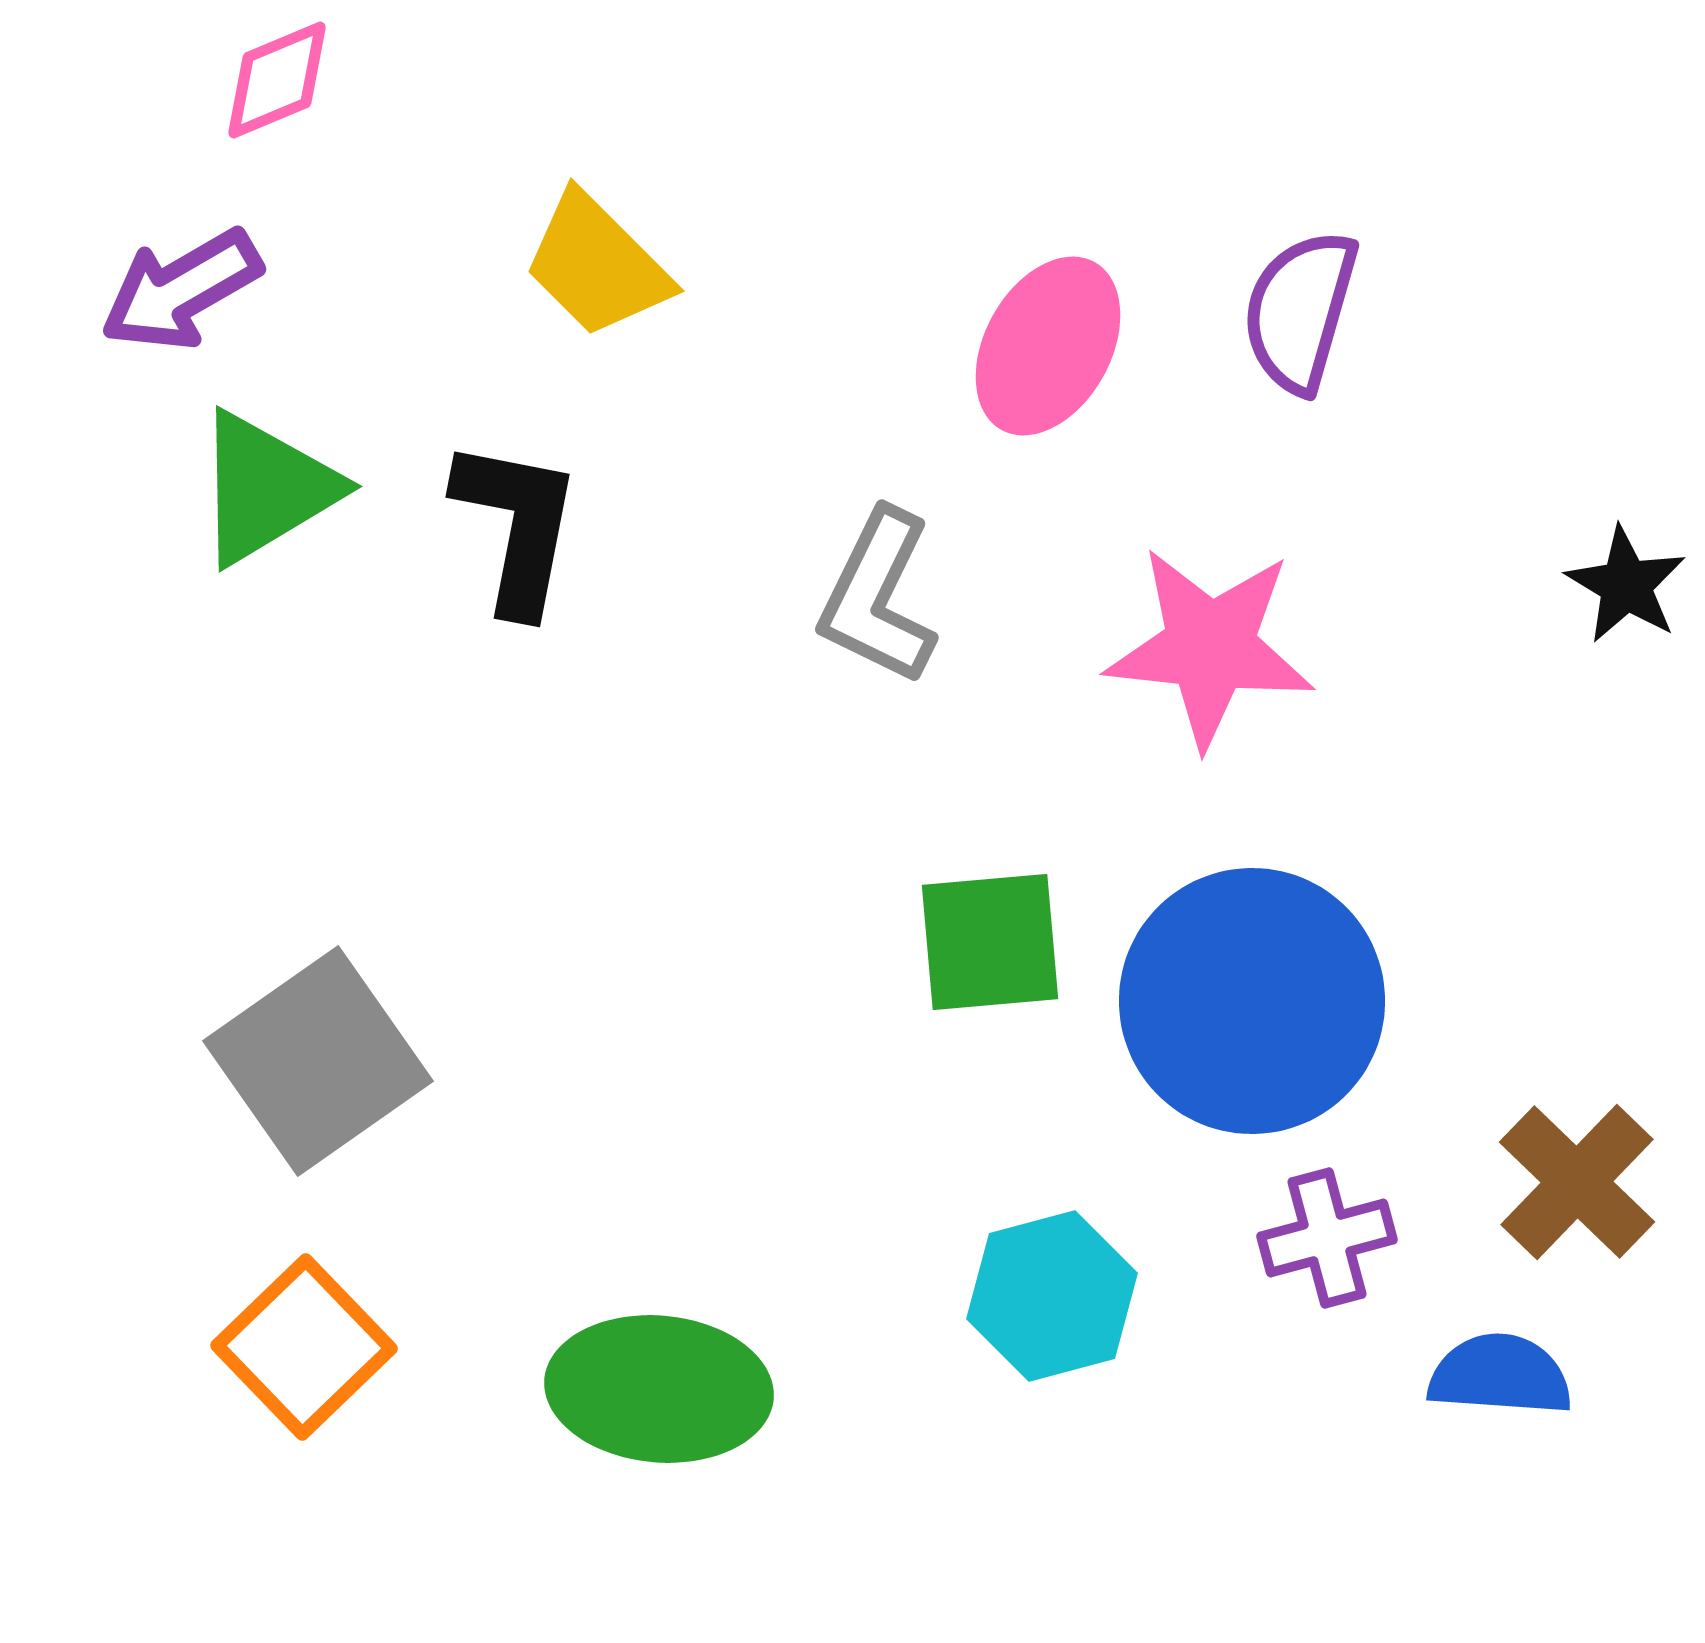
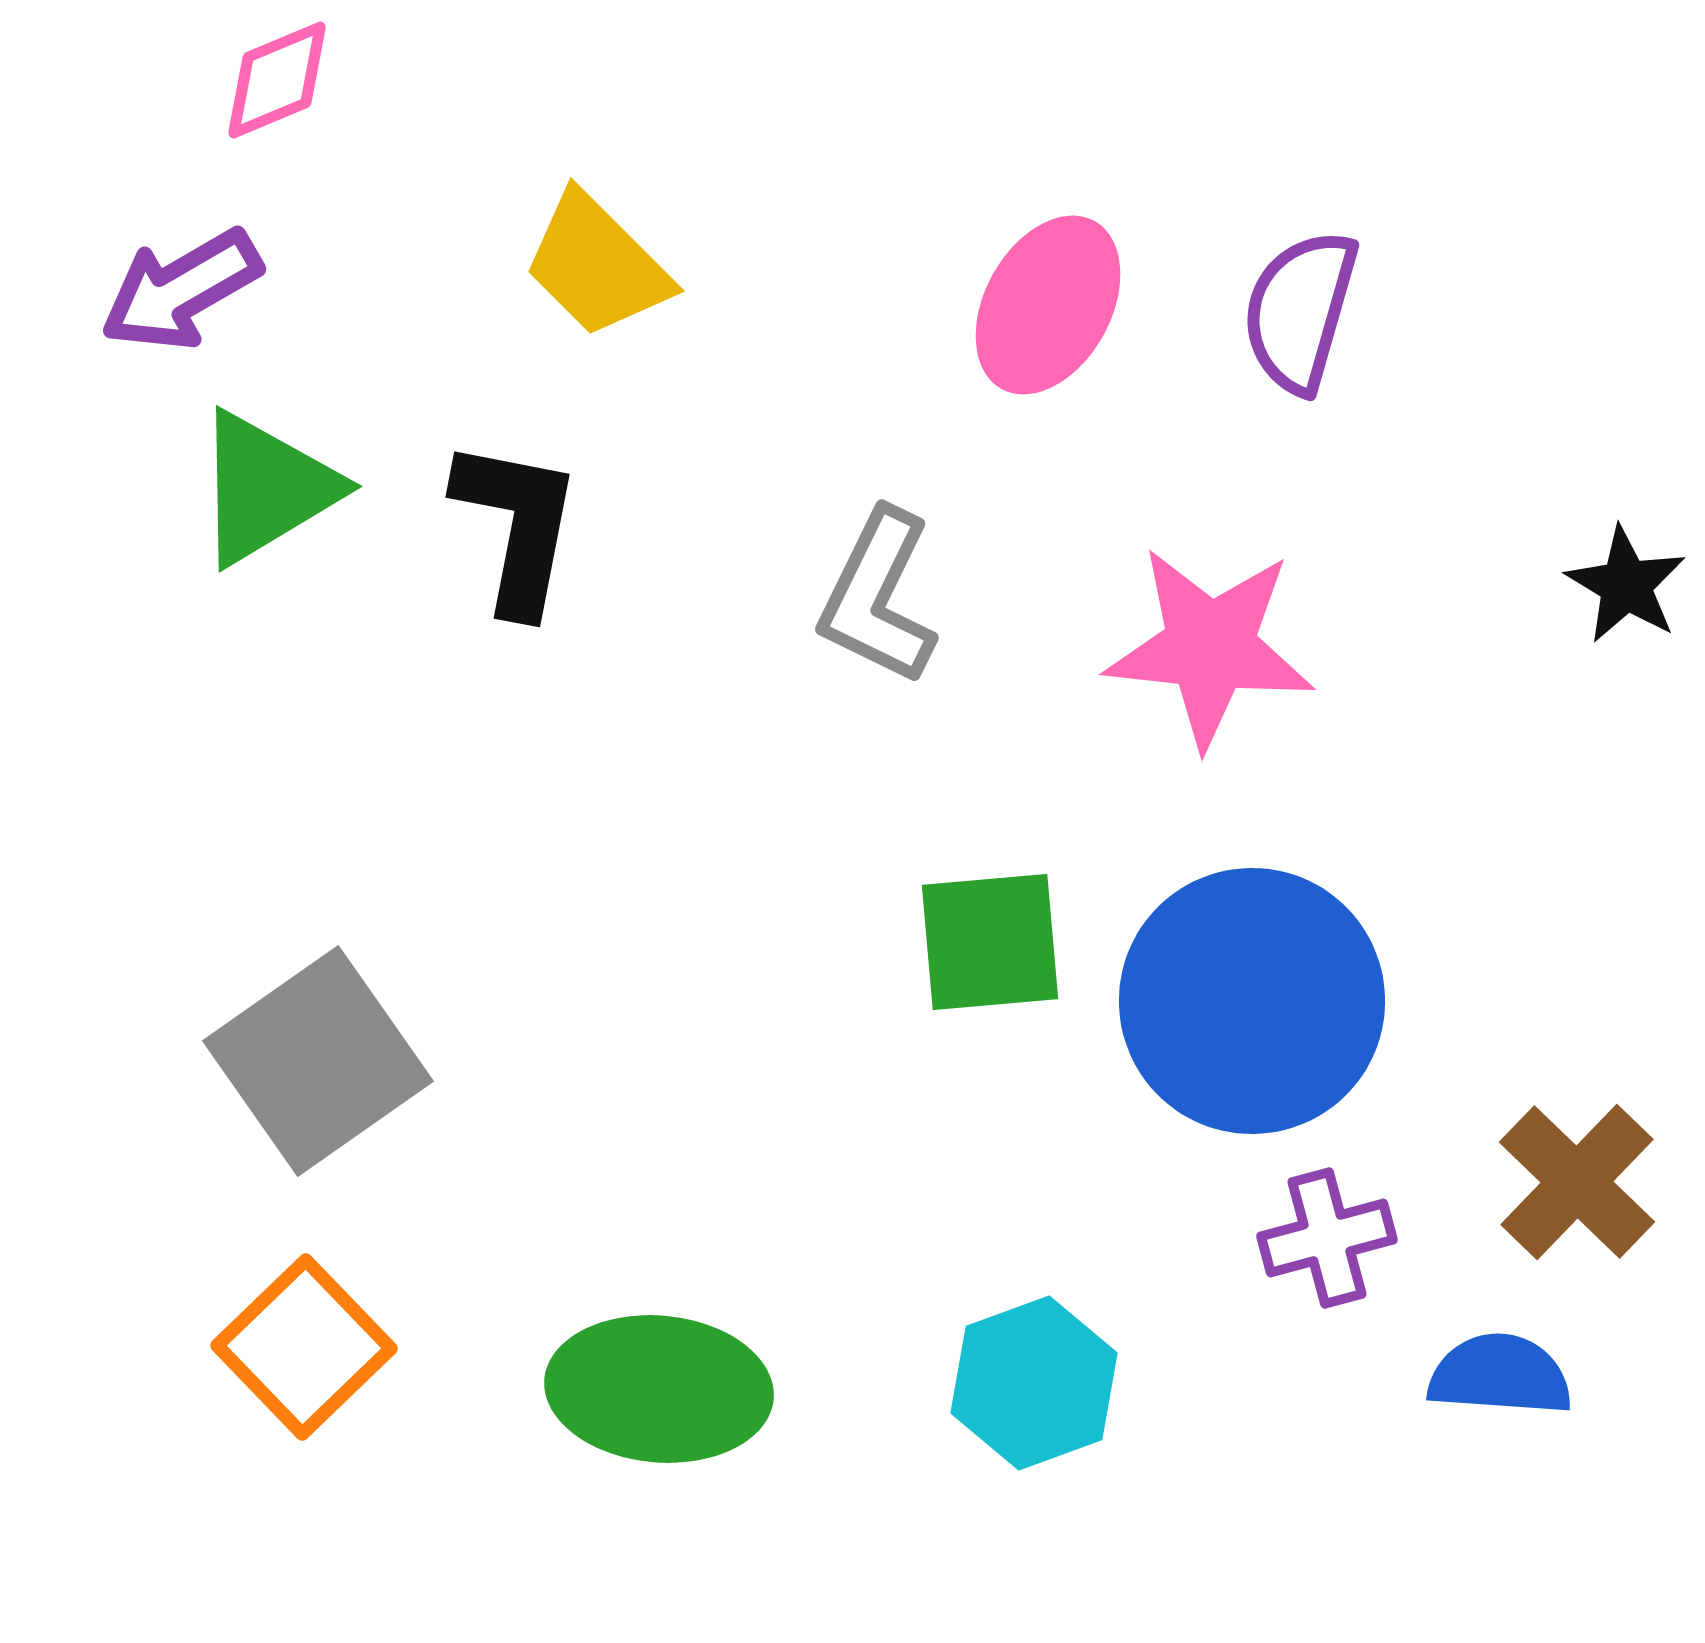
pink ellipse: moved 41 px up
cyan hexagon: moved 18 px left, 87 px down; rotated 5 degrees counterclockwise
